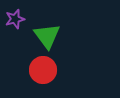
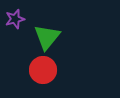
green triangle: moved 1 px down; rotated 16 degrees clockwise
